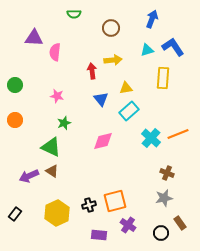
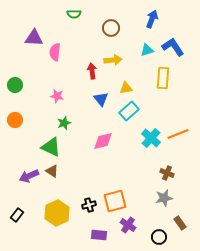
black rectangle: moved 2 px right, 1 px down
black circle: moved 2 px left, 4 px down
